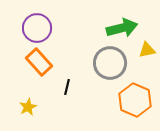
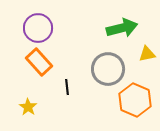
purple circle: moved 1 px right
yellow triangle: moved 4 px down
gray circle: moved 2 px left, 6 px down
black line: rotated 21 degrees counterclockwise
yellow star: rotated 12 degrees counterclockwise
